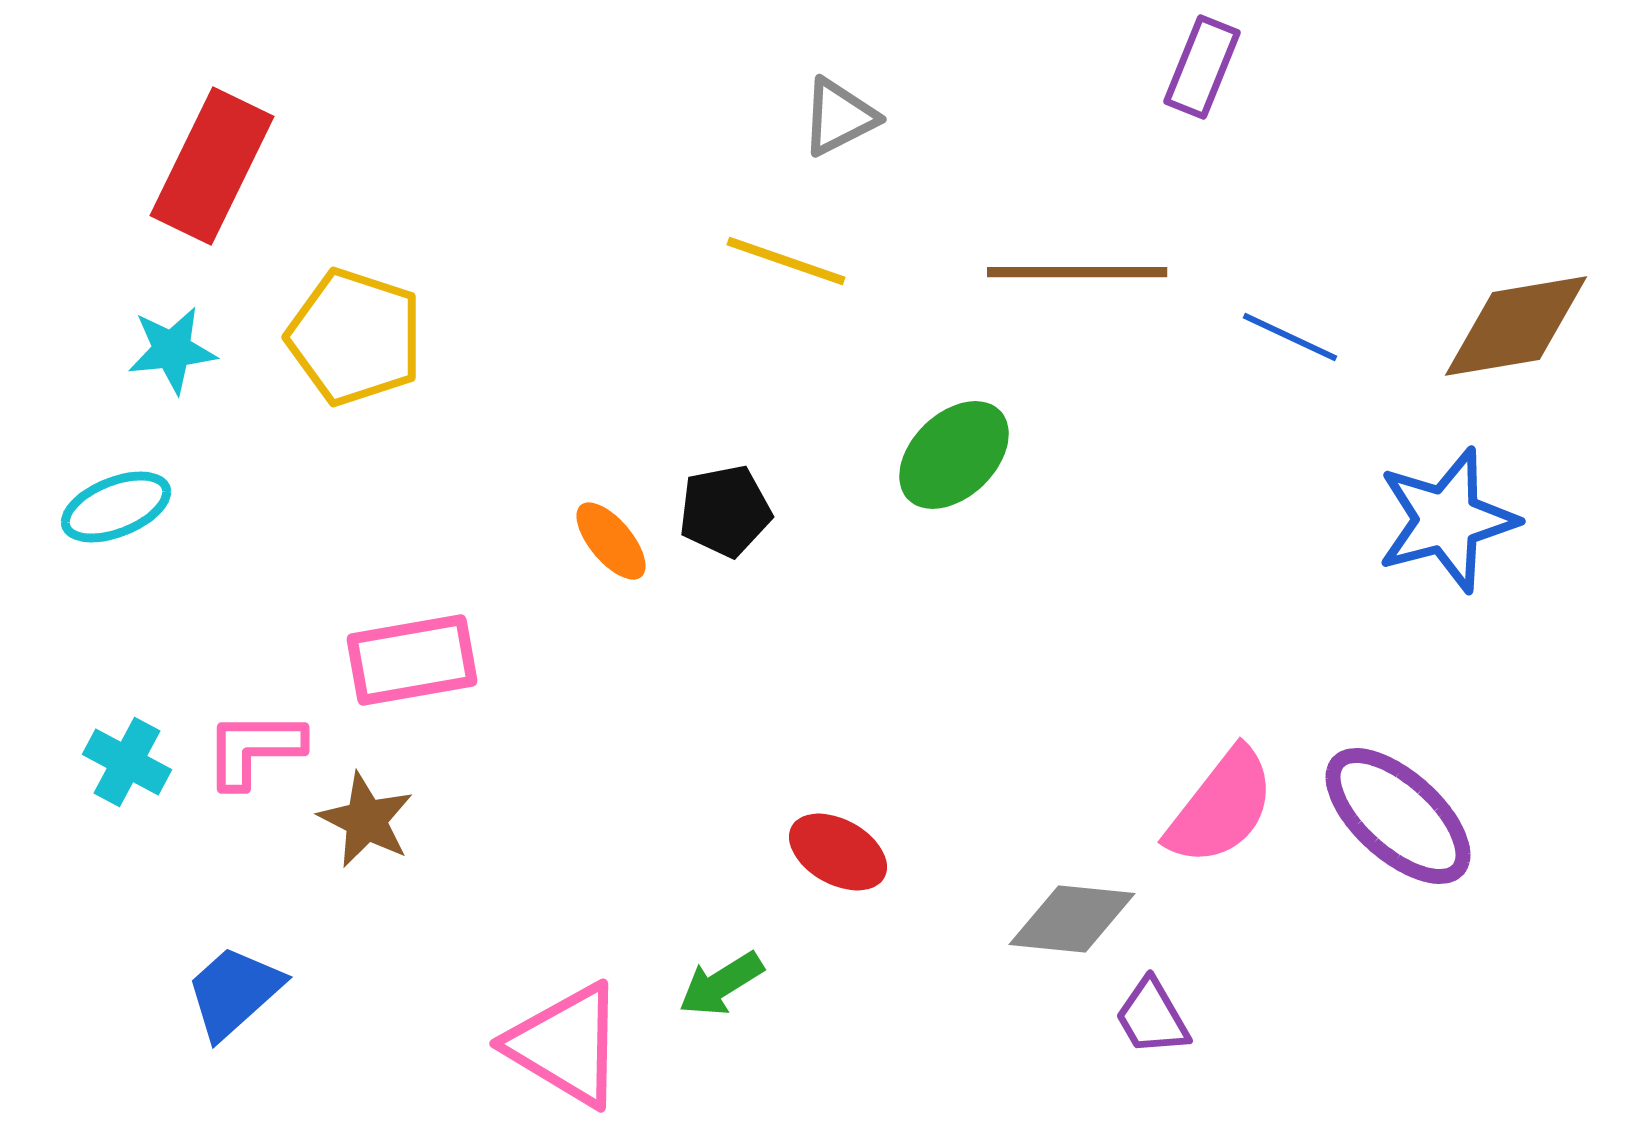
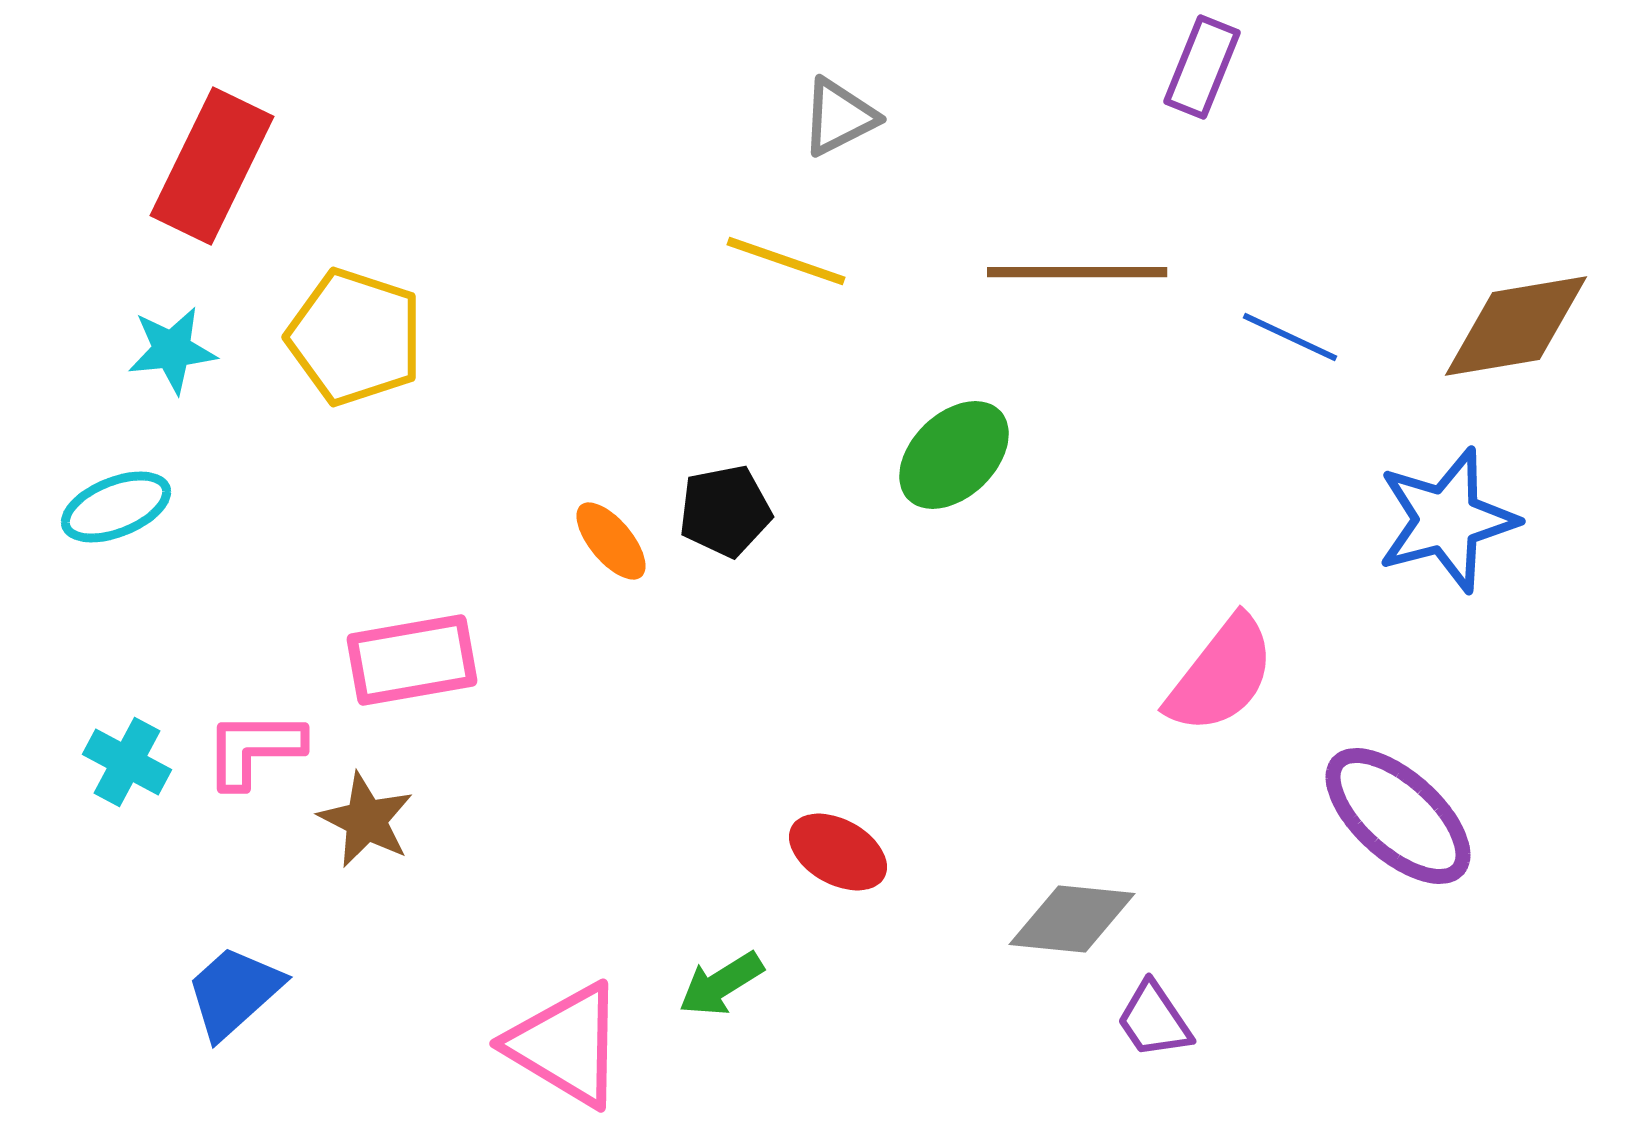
pink semicircle: moved 132 px up
purple trapezoid: moved 2 px right, 3 px down; rotated 4 degrees counterclockwise
